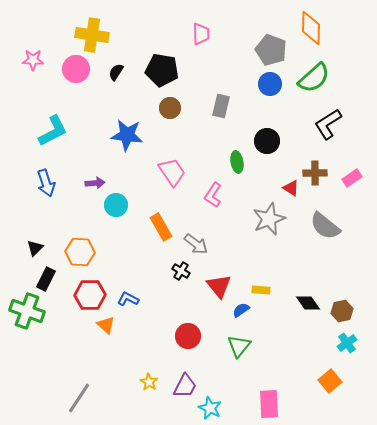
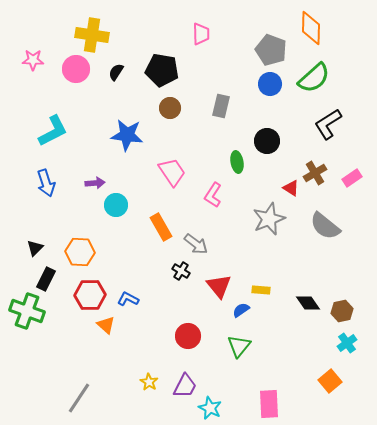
brown cross at (315, 173): rotated 30 degrees counterclockwise
